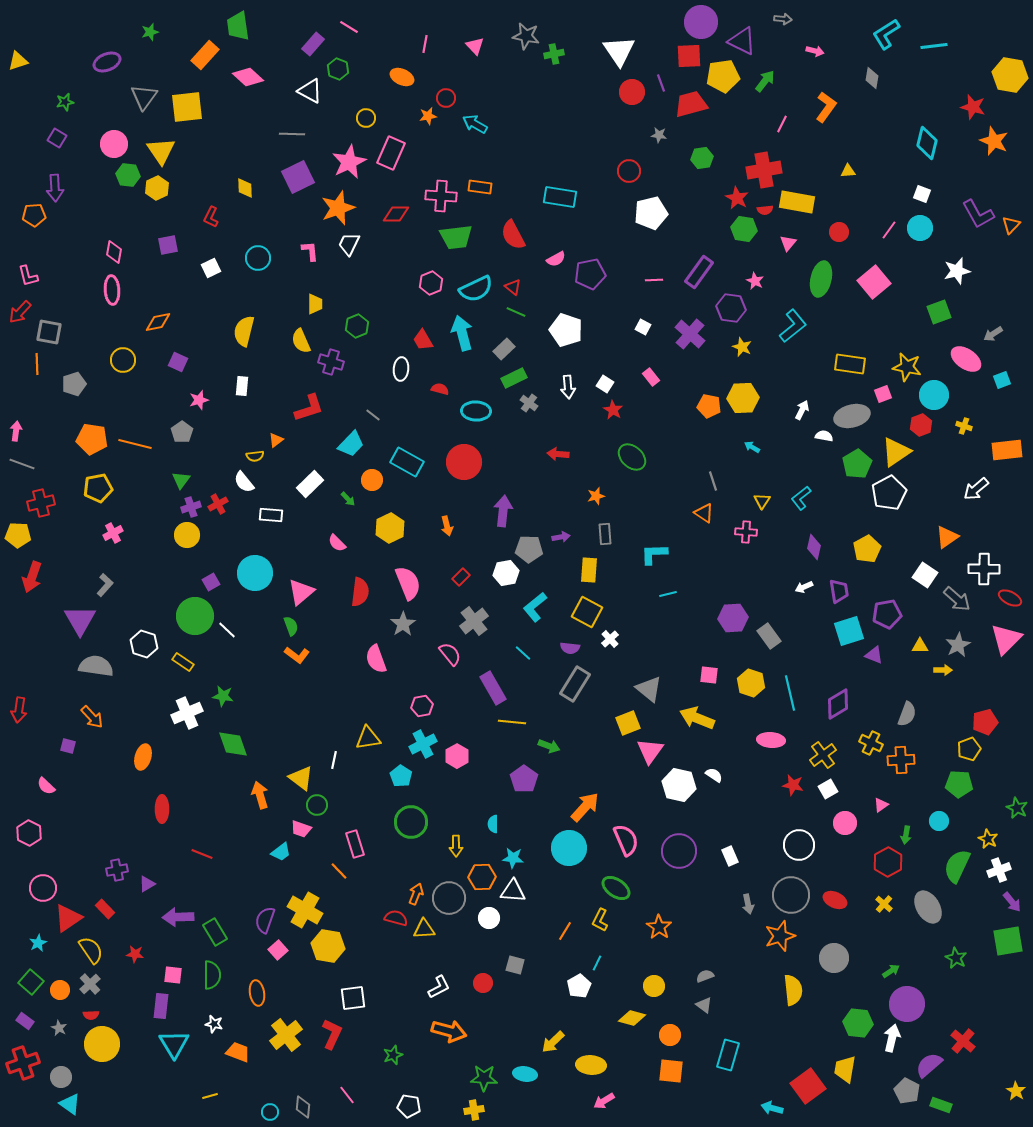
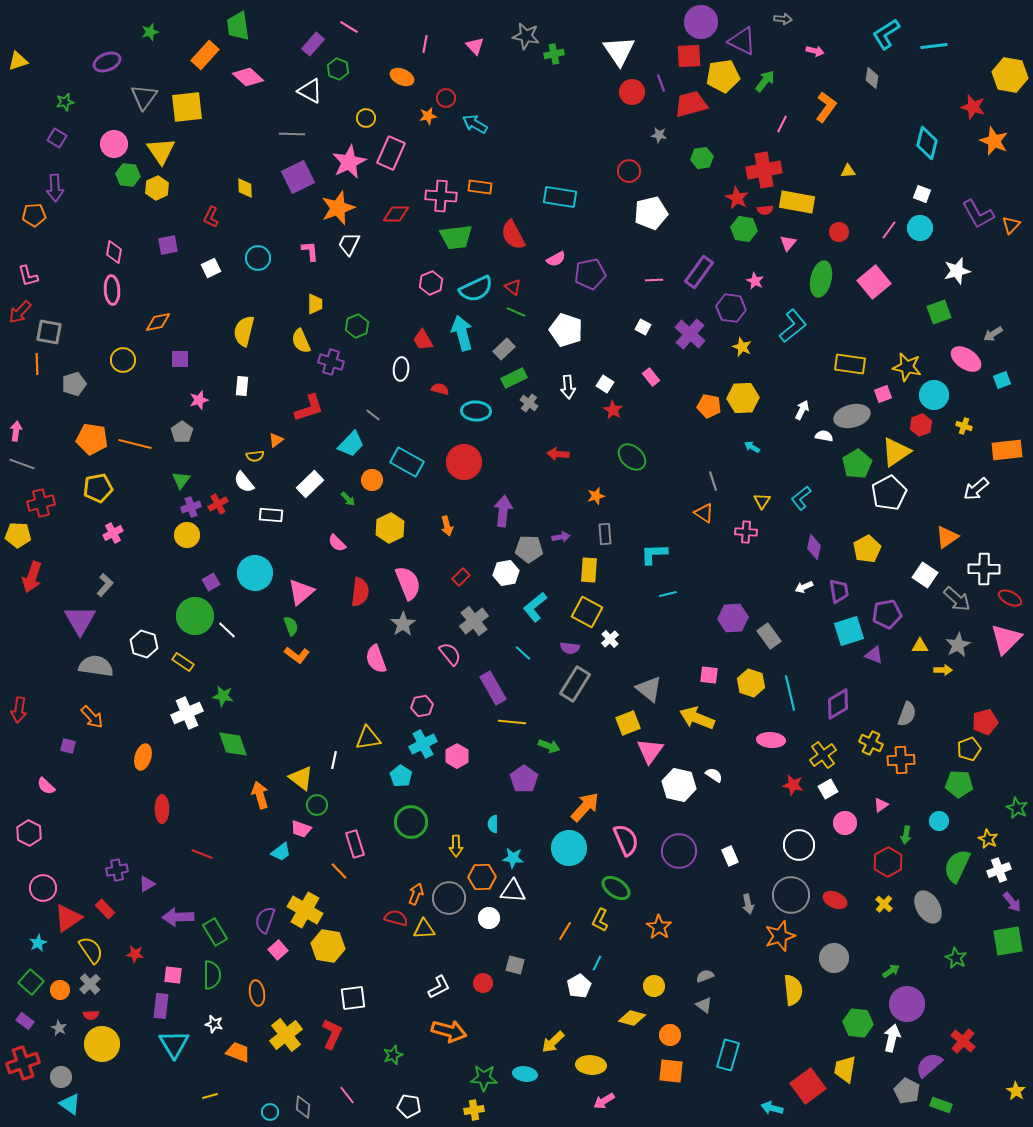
purple square at (178, 362): moved 2 px right, 3 px up; rotated 24 degrees counterclockwise
